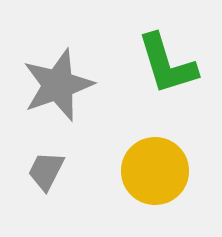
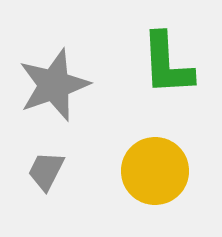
green L-shape: rotated 14 degrees clockwise
gray star: moved 4 px left
